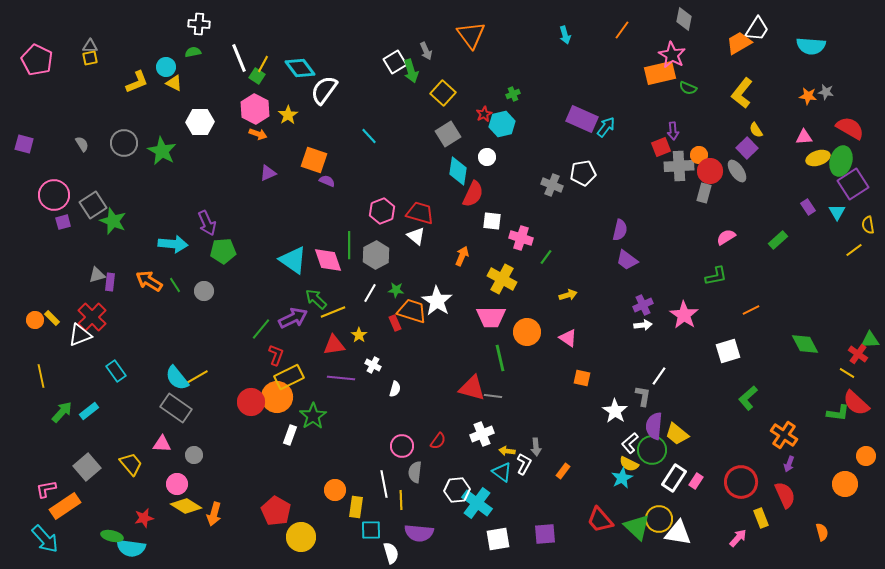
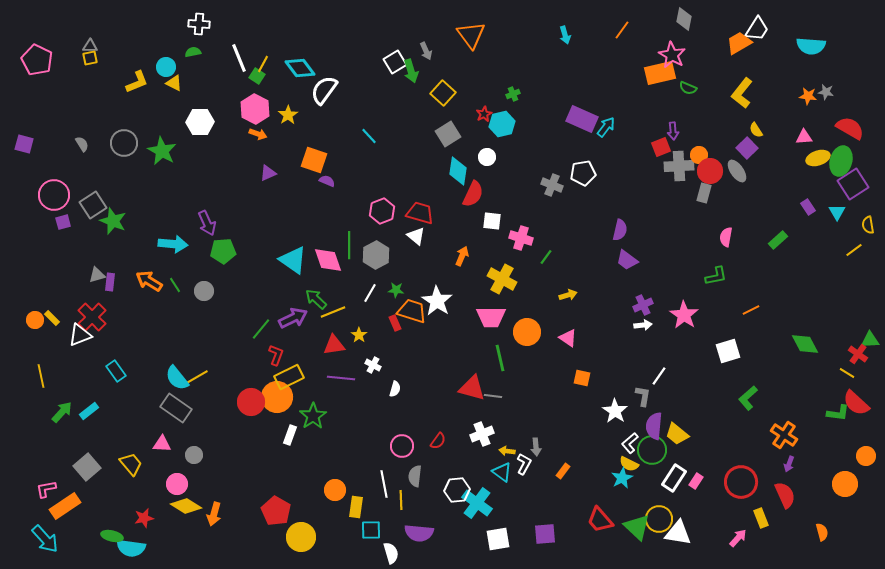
pink semicircle at (726, 237): rotated 48 degrees counterclockwise
gray semicircle at (415, 472): moved 4 px down
